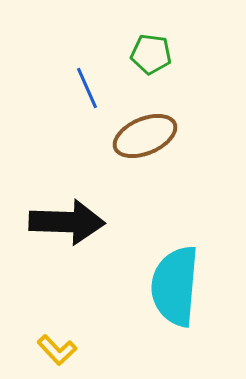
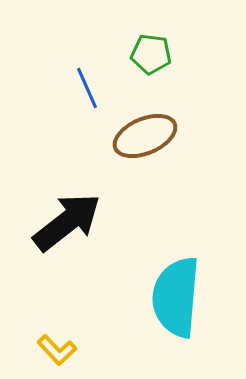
black arrow: rotated 40 degrees counterclockwise
cyan semicircle: moved 1 px right, 11 px down
